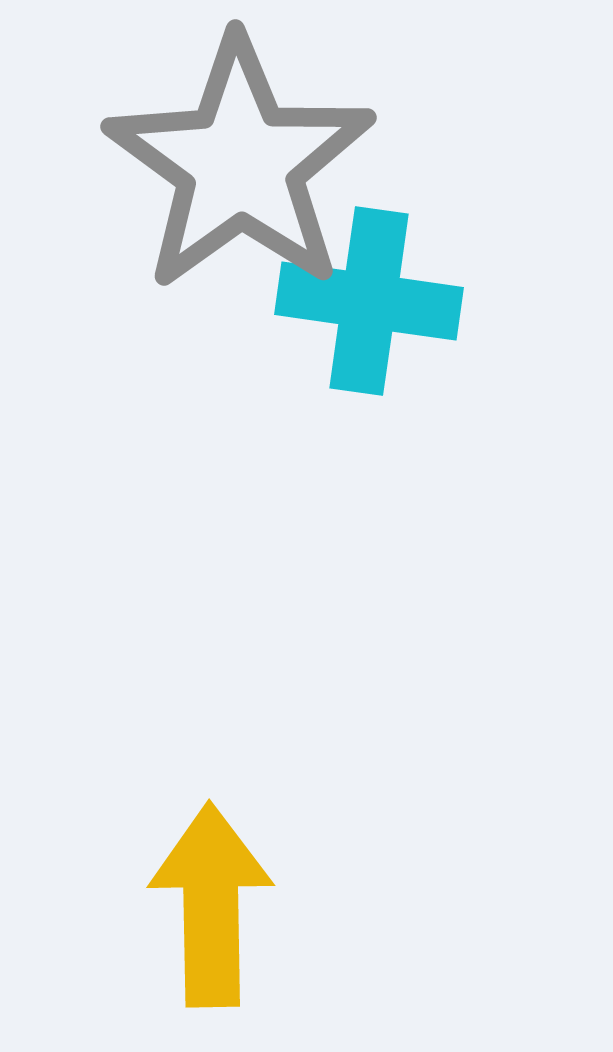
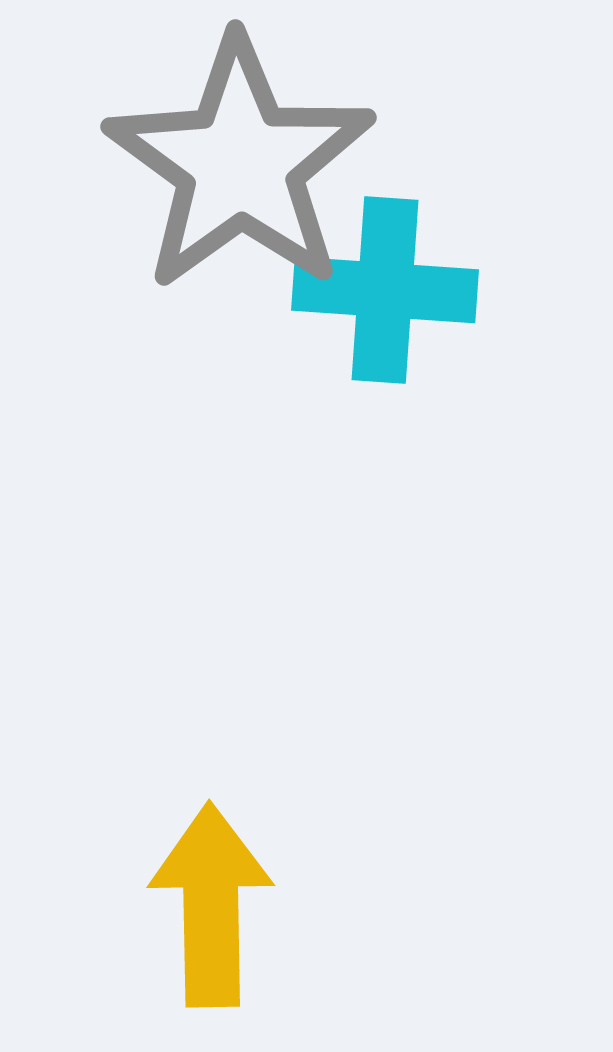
cyan cross: moved 16 px right, 11 px up; rotated 4 degrees counterclockwise
